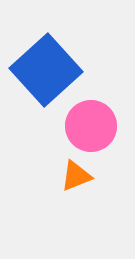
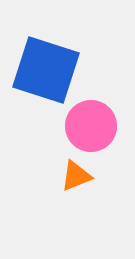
blue square: rotated 30 degrees counterclockwise
